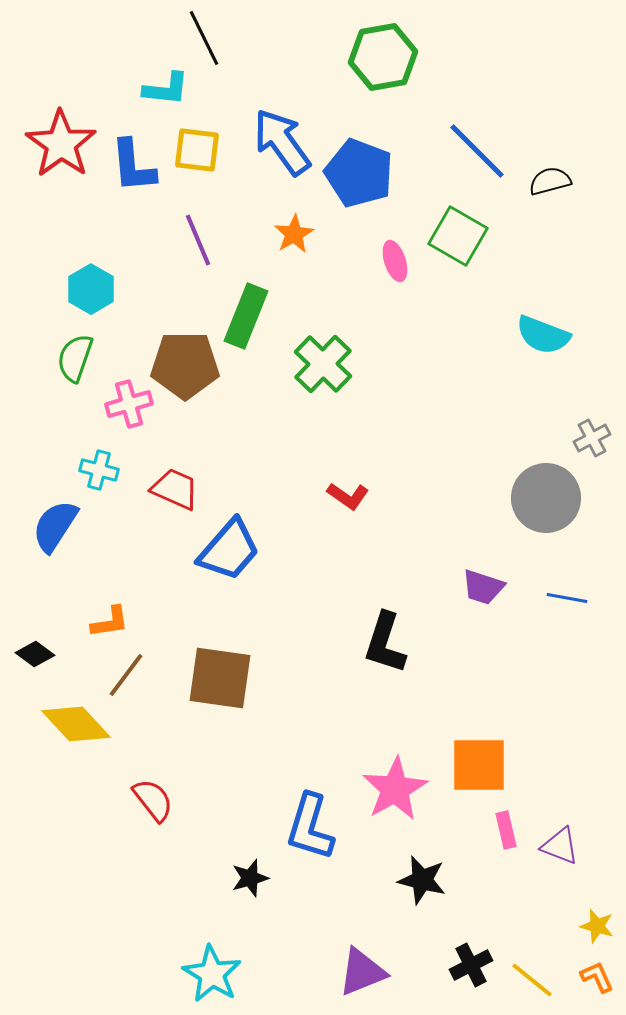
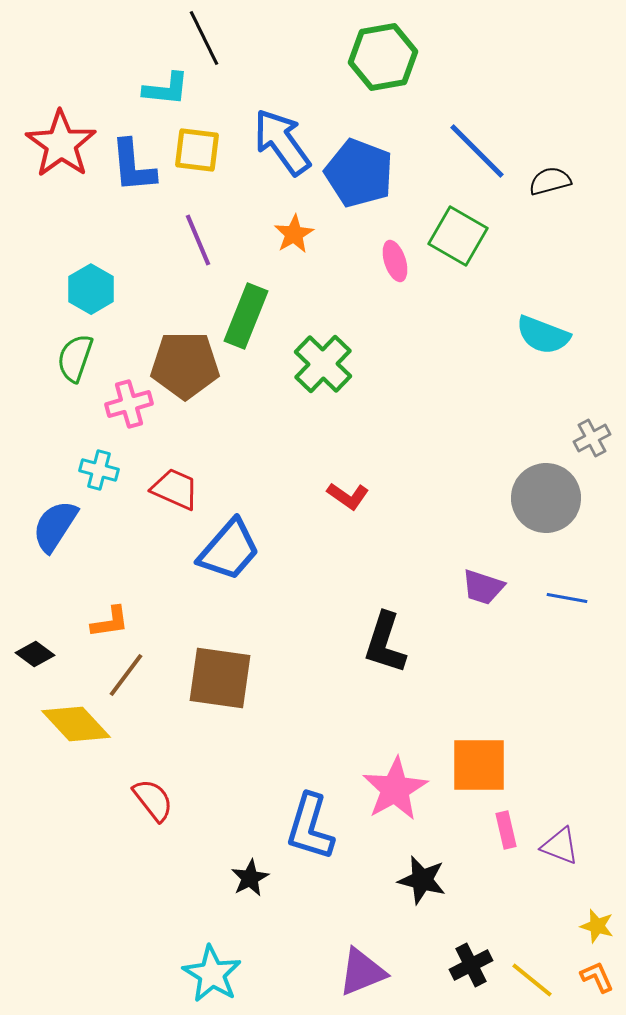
black star at (250, 878): rotated 12 degrees counterclockwise
